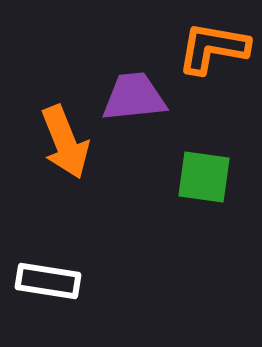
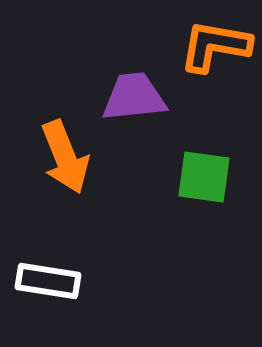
orange L-shape: moved 2 px right, 2 px up
orange arrow: moved 15 px down
